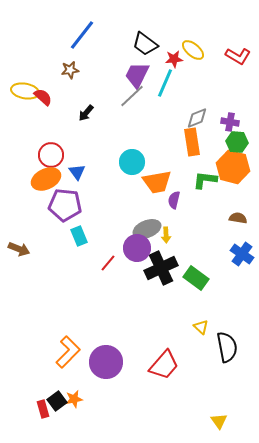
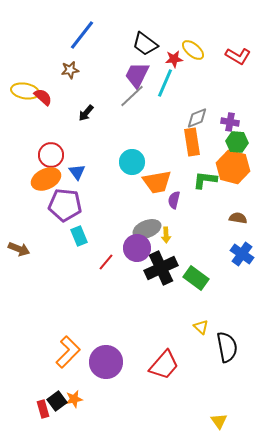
red line at (108, 263): moved 2 px left, 1 px up
